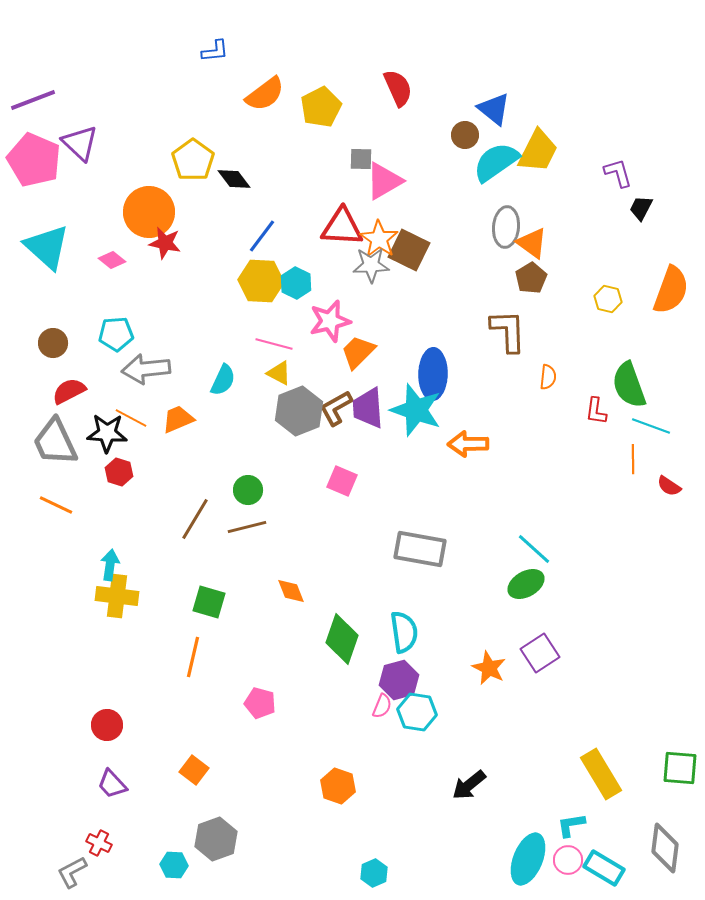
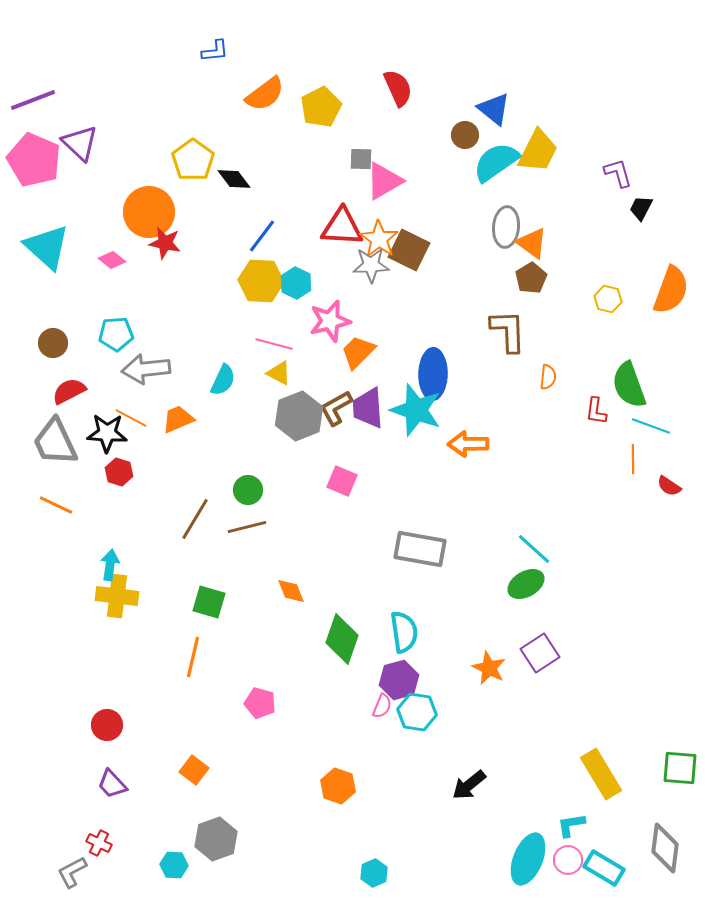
gray hexagon at (299, 411): moved 5 px down
